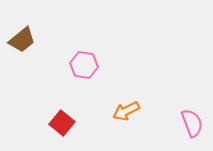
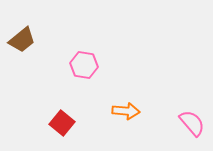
orange arrow: rotated 148 degrees counterclockwise
pink semicircle: rotated 20 degrees counterclockwise
